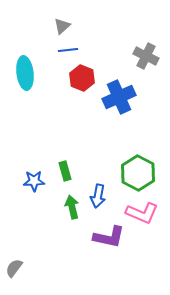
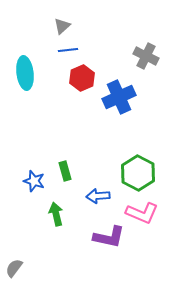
red hexagon: rotated 15 degrees clockwise
blue star: rotated 20 degrees clockwise
blue arrow: rotated 75 degrees clockwise
green arrow: moved 16 px left, 7 px down
